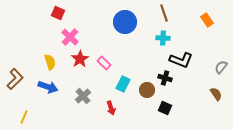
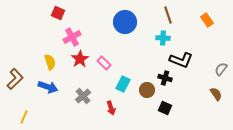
brown line: moved 4 px right, 2 px down
pink cross: moved 2 px right; rotated 18 degrees clockwise
gray semicircle: moved 2 px down
